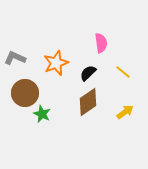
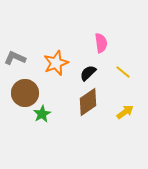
green star: rotated 18 degrees clockwise
